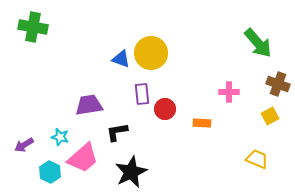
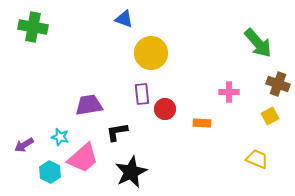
blue triangle: moved 3 px right, 40 px up
